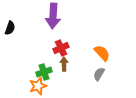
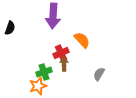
red cross: moved 5 px down
orange semicircle: moved 20 px left, 13 px up
